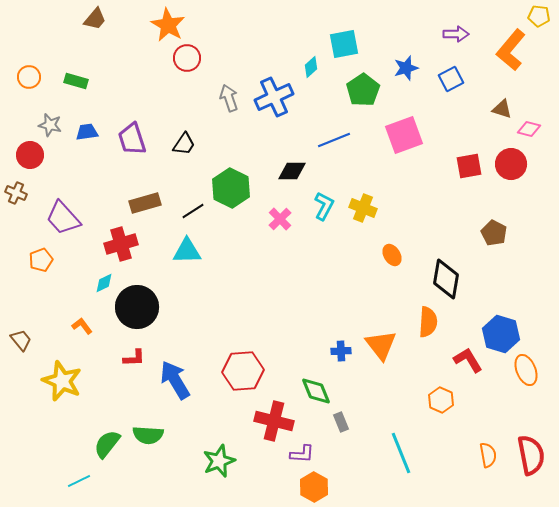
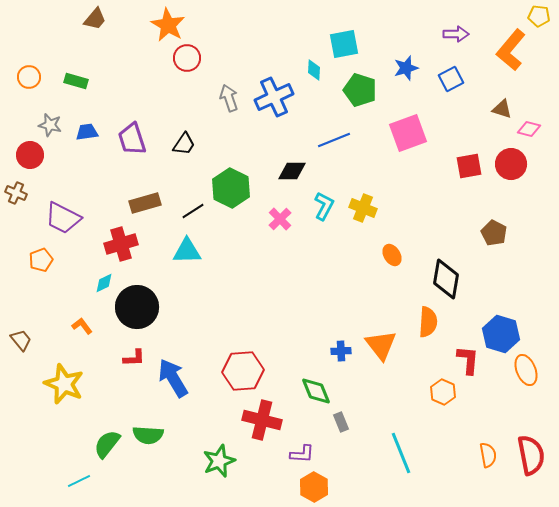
cyan diamond at (311, 67): moved 3 px right, 3 px down; rotated 45 degrees counterclockwise
green pentagon at (363, 90): moved 3 px left; rotated 20 degrees counterclockwise
pink square at (404, 135): moved 4 px right, 2 px up
purple trapezoid at (63, 218): rotated 21 degrees counterclockwise
red L-shape at (468, 360): rotated 36 degrees clockwise
blue arrow at (175, 380): moved 2 px left, 2 px up
yellow star at (62, 381): moved 2 px right, 3 px down
orange hexagon at (441, 400): moved 2 px right, 8 px up
red cross at (274, 421): moved 12 px left, 1 px up
